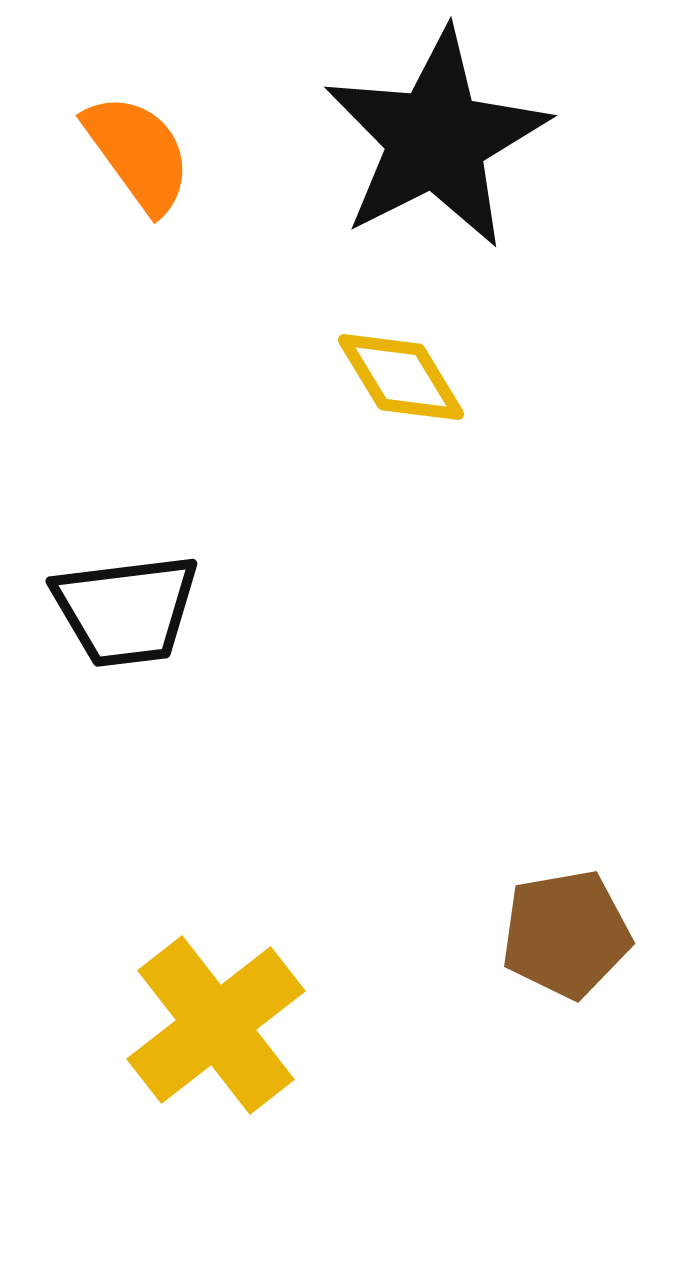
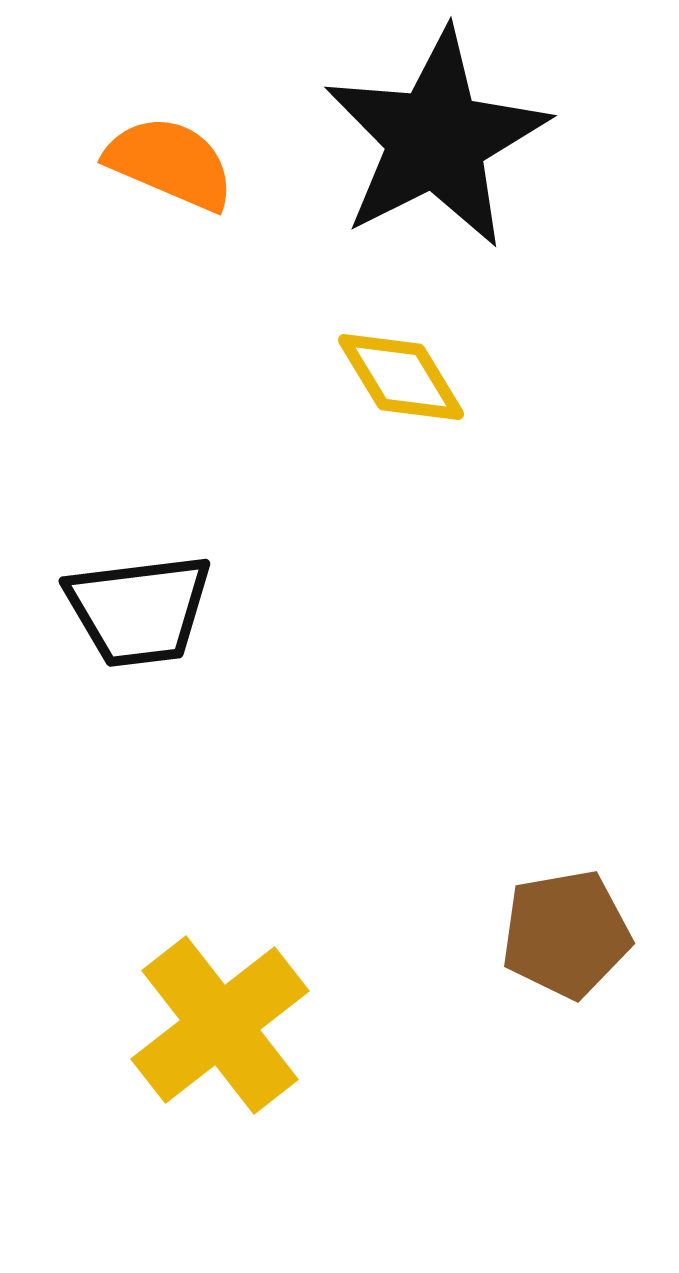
orange semicircle: moved 32 px right, 10 px down; rotated 31 degrees counterclockwise
black trapezoid: moved 13 px right
yellow cross: moved 4 px right
